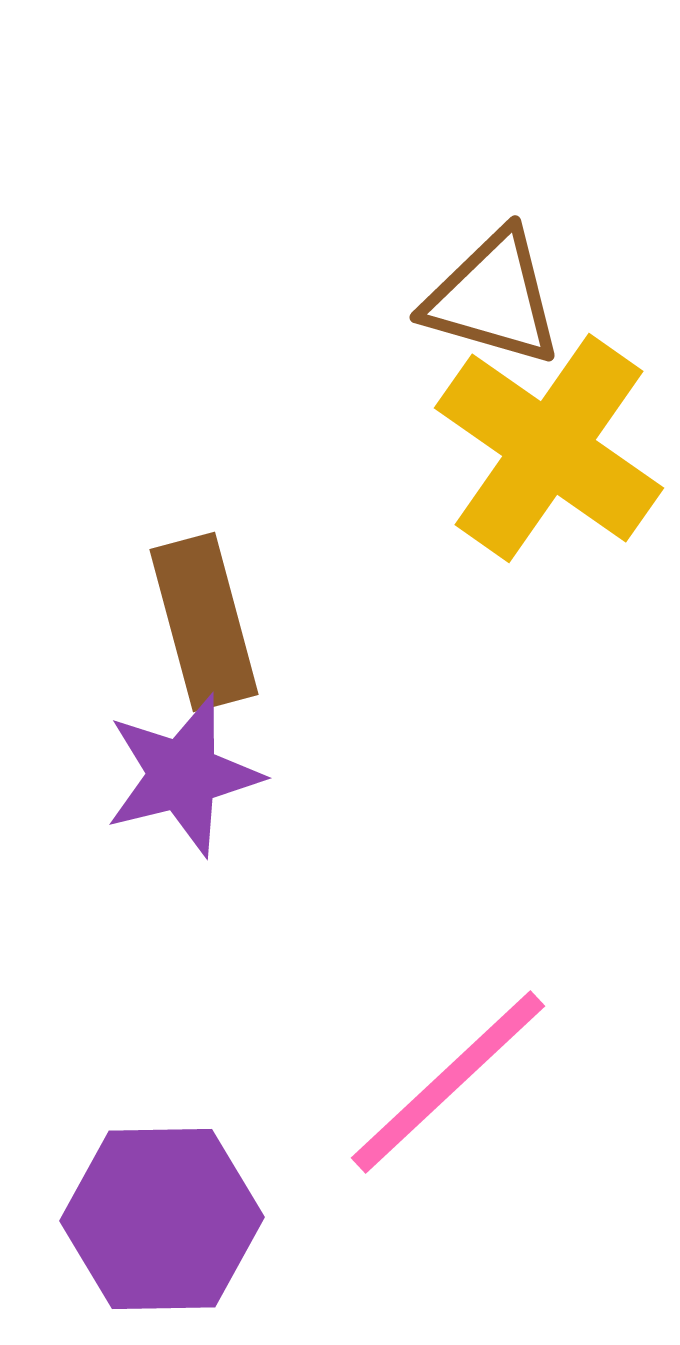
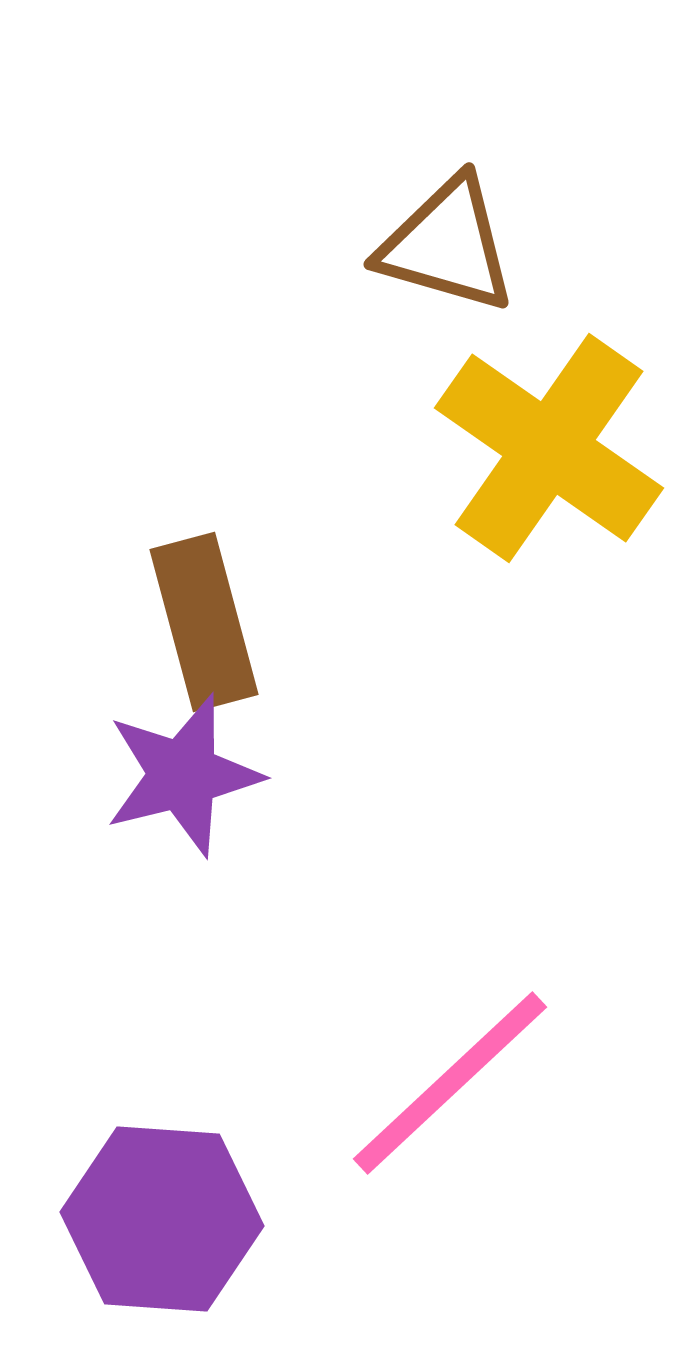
brown triangle: moved 46 px left, 53 px up
pink line: moved 2 px right, 1 px down
purple hexagon: rotated 5 degrees clockwise
